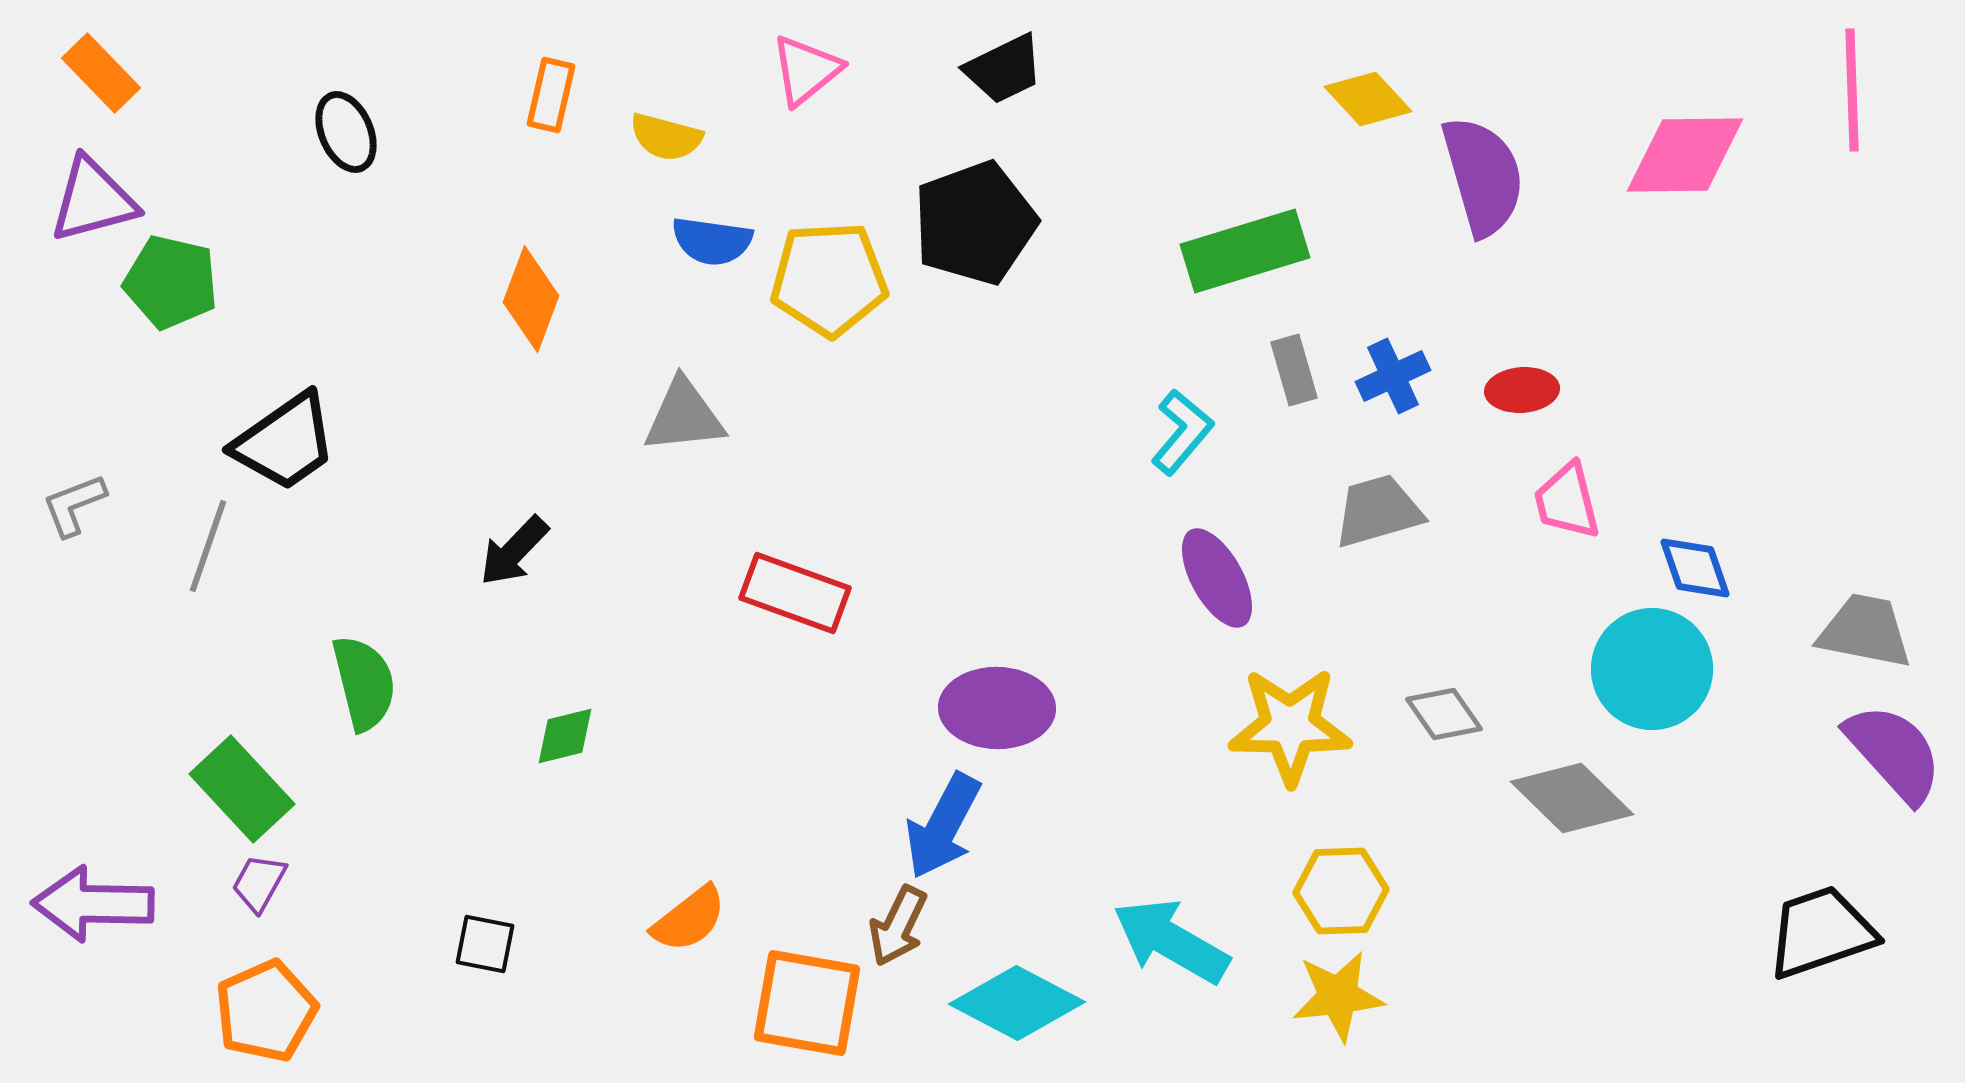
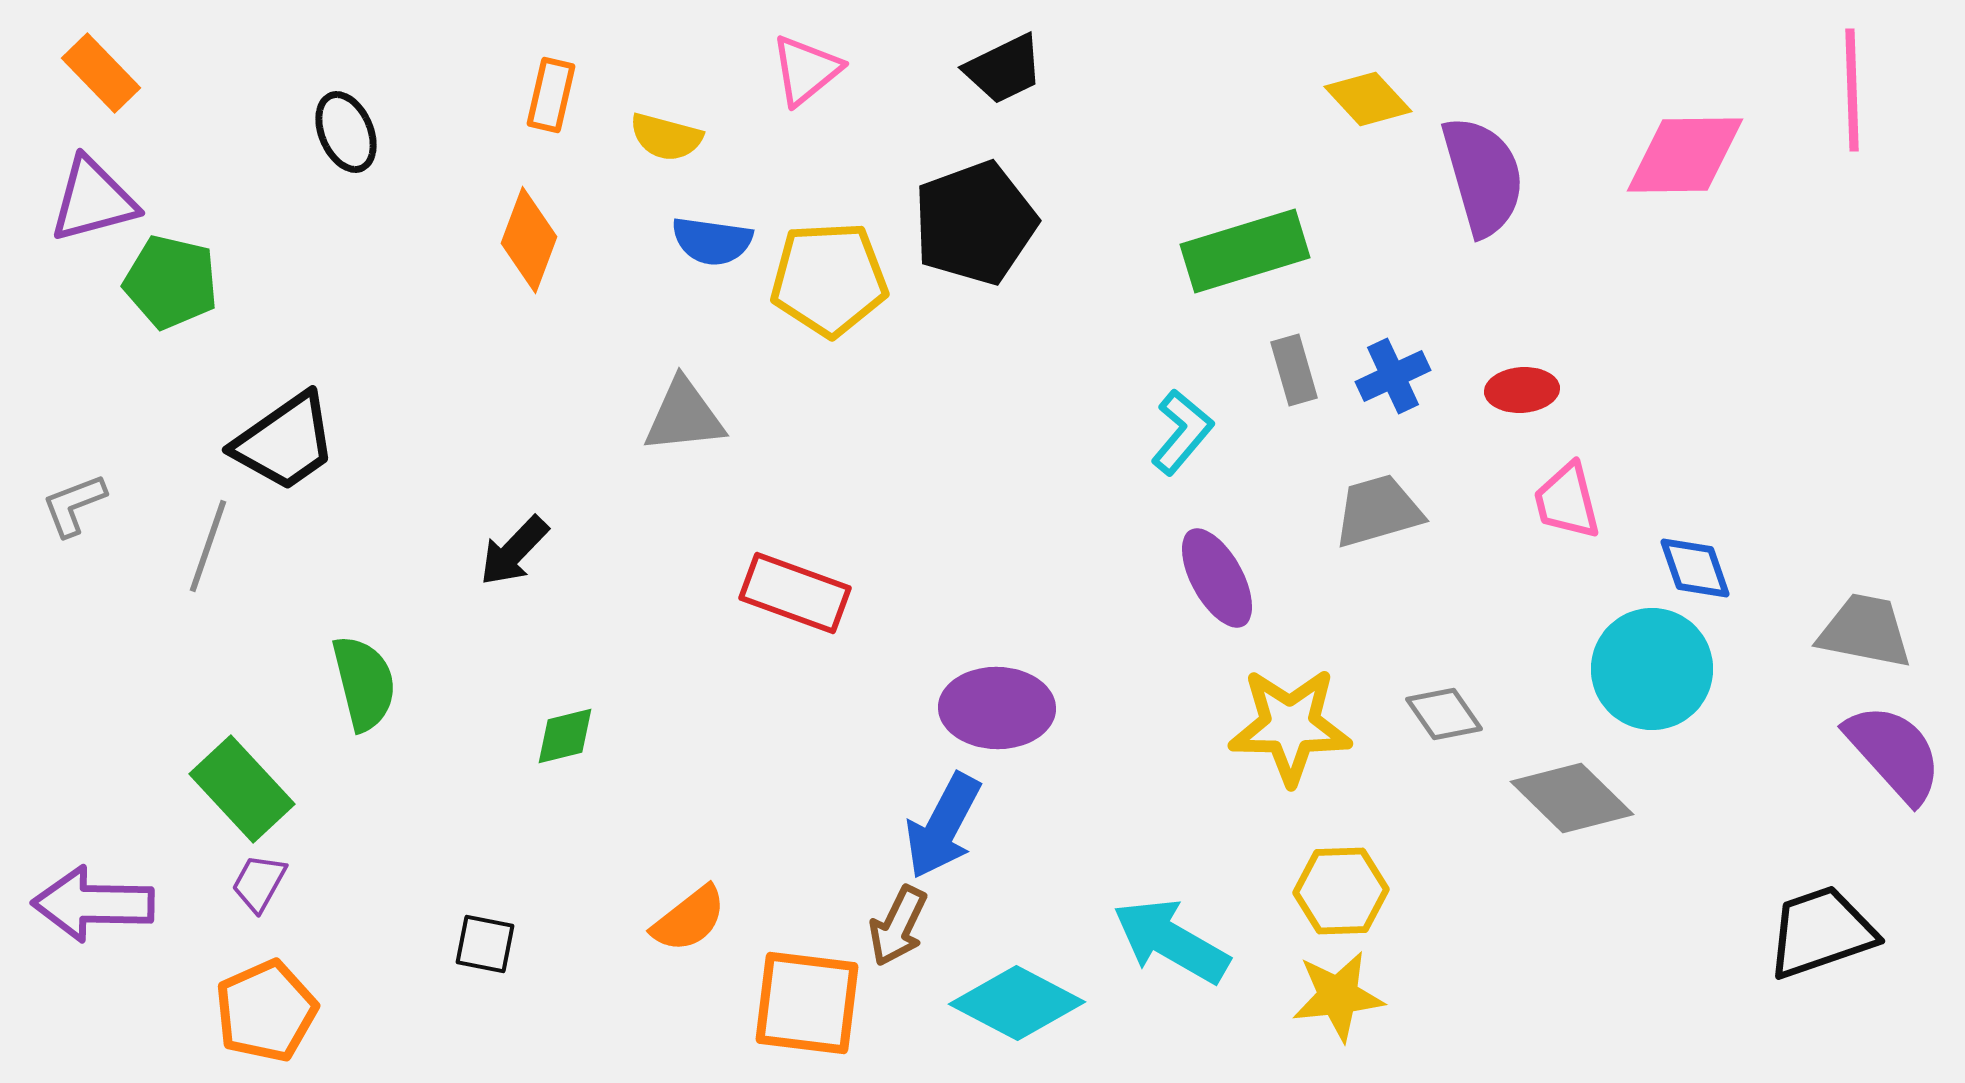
orange diamond at (531, 299): moved 2 px left, 59 px up
orange square at (807, 1003): rotated 3 degrees counterclockwise
